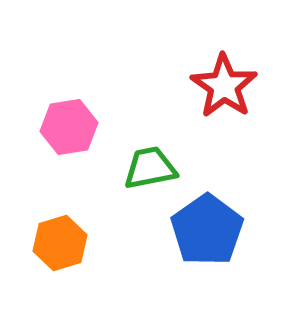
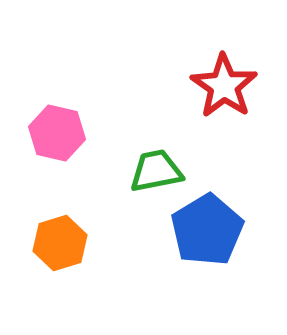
pink hexagon: moved 12 px left, 6 px down; rotated 22 degrees clockwise
green trapezoid: moved 6 px right, 3 px down
blue pentagon: rotated 4 degrees clockwise
